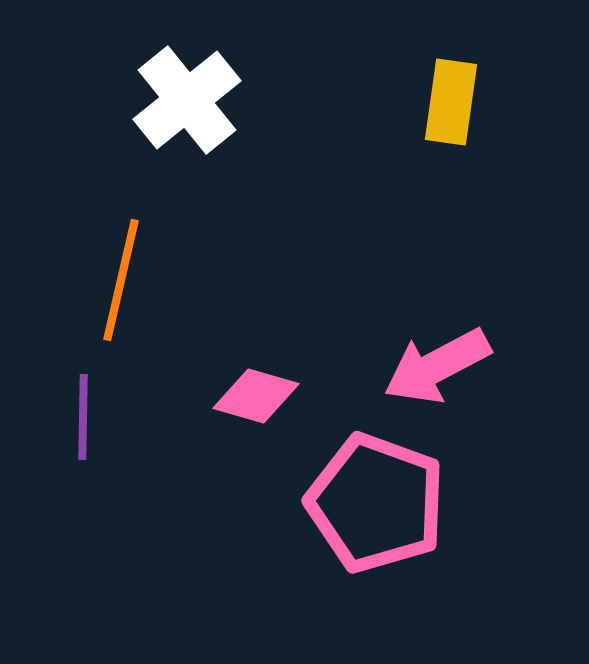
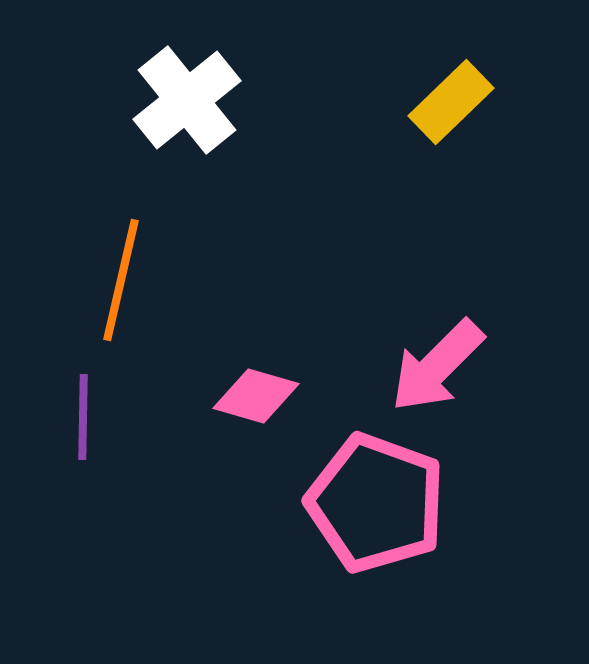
yellow rectangle: rotated 38 degrees clockwise
pink arrow: rotated 17 degrees counterclockwise
